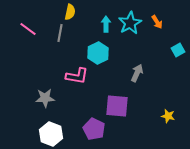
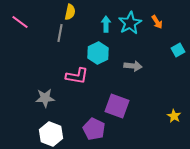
pink line: moved 8 px left, 7 px up
gray arrow: moved 4 px left, 7 px up; rotated 72 degrees clockwise
purple square: rotated 15 degrees clockwise
yellow star: moved 6 px right; rotated 16 degrees clockwise
